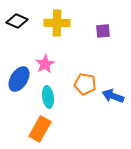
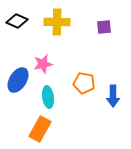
yellow cross: moved 1 px up
purple square: moved 1 px right, 4 px up
pink star: moved 2 px left; rotated 18 degrees clockwise
blue ellipse: moved 1 px left, 1 px down
orange pentagon: moved 1 px left, 1 px up
blue arrow: rotated 110 degrees counterclockwise
